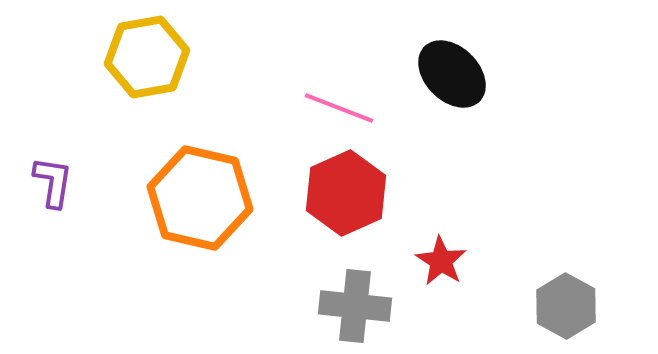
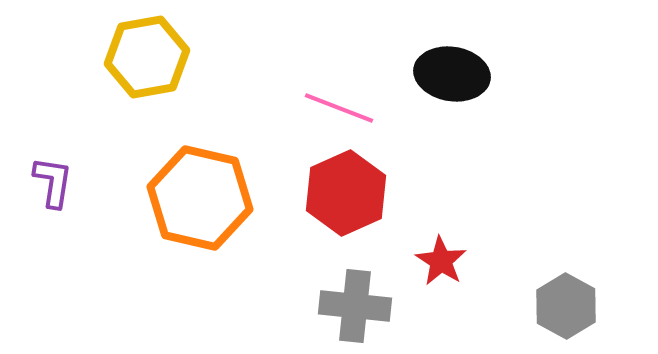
black ellipse: rotated 36 degrees counterclockwise
